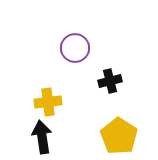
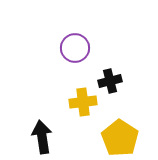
yellow cross: moved 35 px right
yellow pentagon: moved 1 px right, 2 px down
